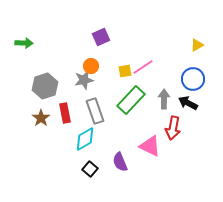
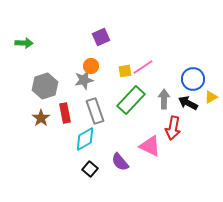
yellow triangle: moved 14 px right, 52 px down
purple semicircle: rotated 18 degrees counterclockwise
